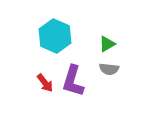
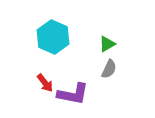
cyan hexagon: moved 2 px left, 1 px down
gray semicircle: rotated 72 degrees counterclockwise
purple L-shape: moved 13 px down; rotated 96 degrees counterclockwise
